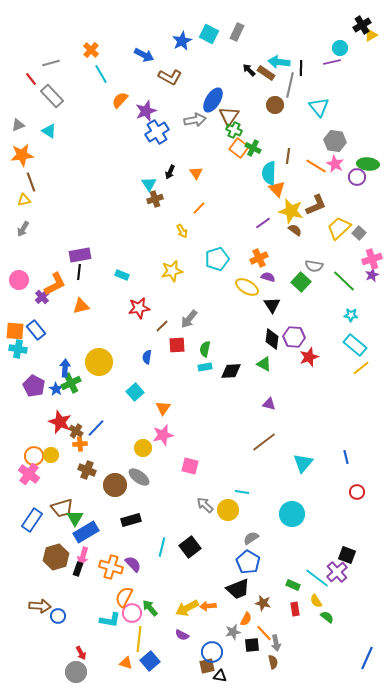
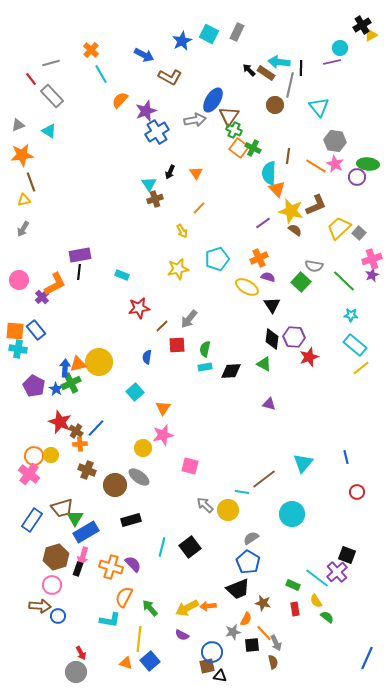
yellow star at (172, 271): moved 6 px right, 2 px up
orange triangle at (81, 306): moved 3 px left, 58 px down
brown line at (264, 442): moved 37 px down
pink circle at (132, 613): moved 80 px left, 28 px up
gray arrow at (276, 643): rotated 14 degrees counterclockwise
